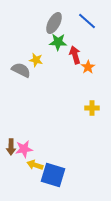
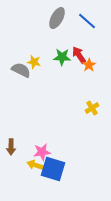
gray ellipse: moved 3 px right, 5 px up
green star: moved 4 px right, 15 px down
red arrow: moved 4 px right; rotated 18 degrees counterclockwise
yellow star: moved 2 px left, 2 px down
orange star: moved 1 px right, 2 px up
yellow cross: rotated 32 degrees counterclockwise
pink star: moved 18 px right, 3 px down
blue square: moved 6 px up
